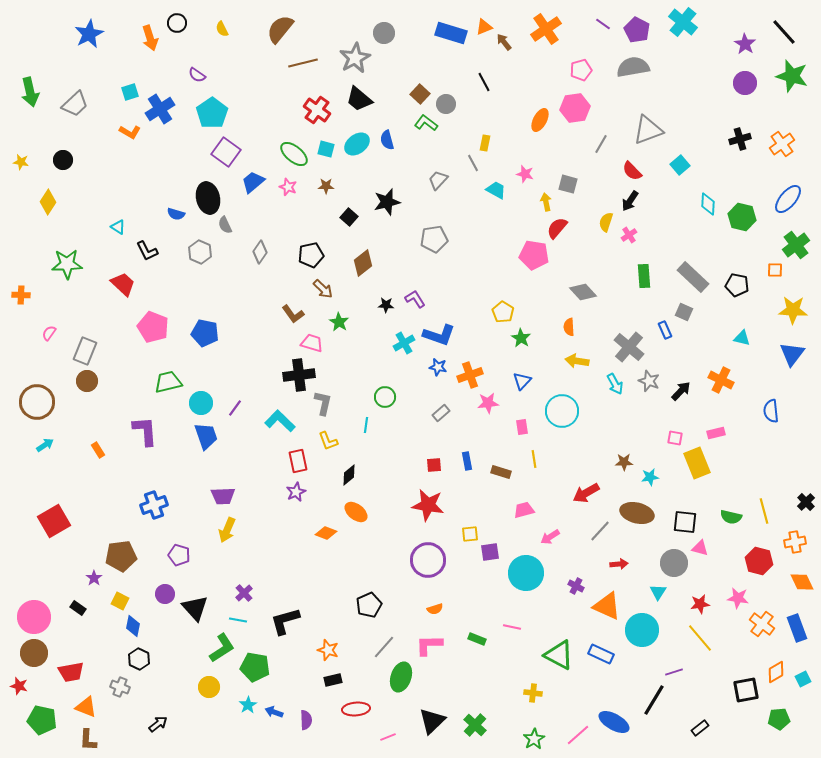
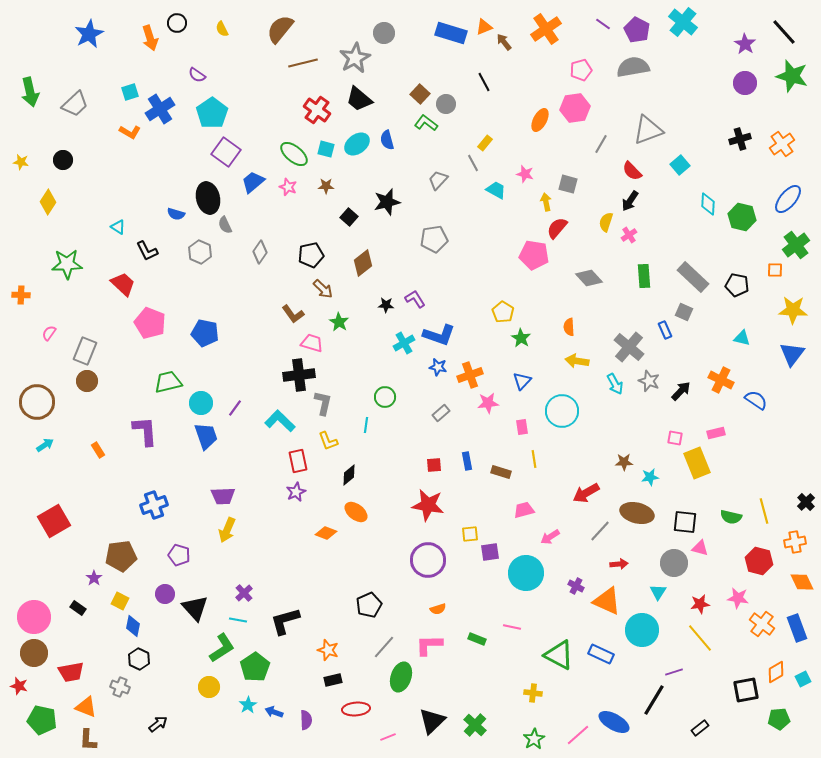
yellow rectangle at (485, 143): rotated 28 degrees clockwise
gray diamond at (583, 292): moved 6 px right, 14 px up
pink pentagon at (153, 327): moved 3 px left, 4 px up
blue semicircle at (771, 411): moved 15 px left, 11 px up; rotated 130 degrees clockwise
orange triangle at (607, 606): moved 5 px up
orange semicircle at (435, 609): moved 3 px right
green pentagon at (255, 667): rotated 28 degrees clockwise
